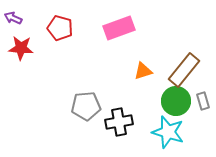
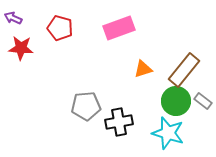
orange triangle: moved 2 px up
gray rectangle: rotated 36 degrees counterclockwise
cyan star: moved 1 px down
